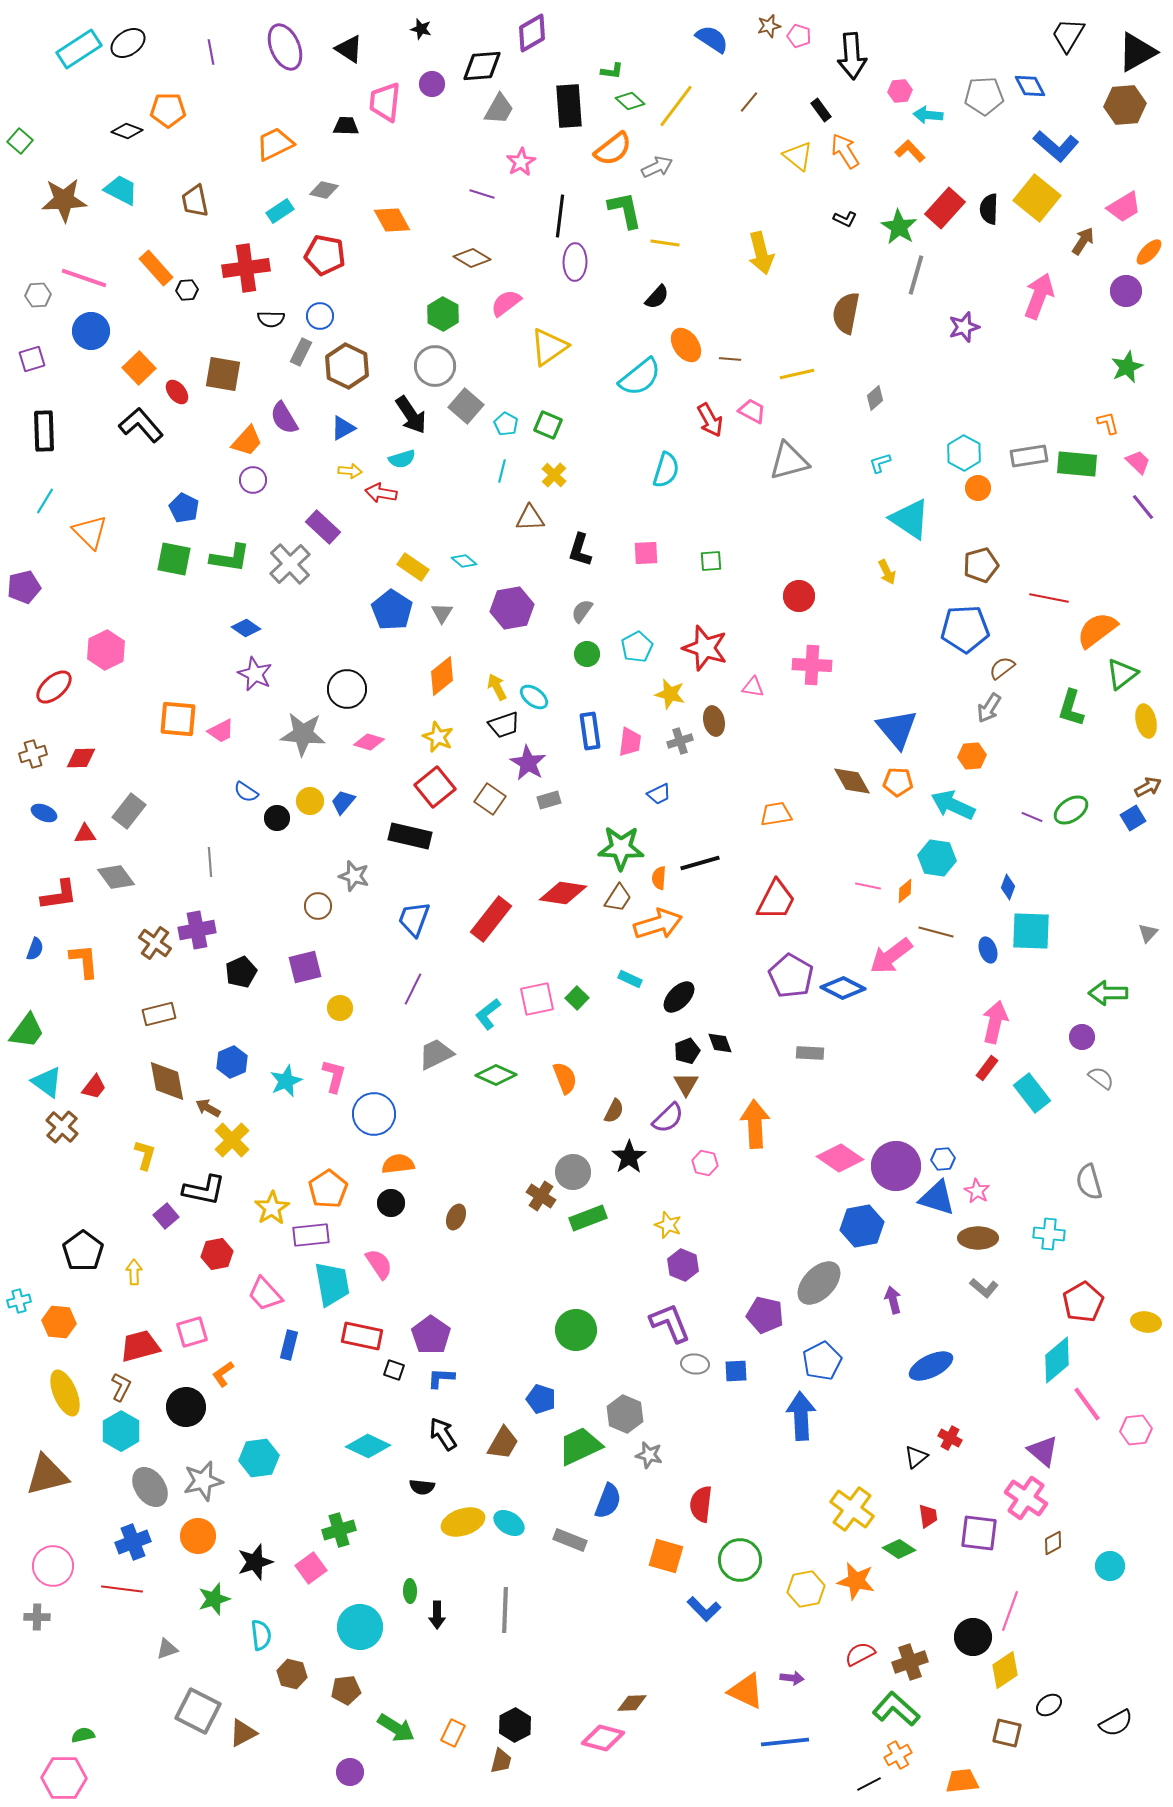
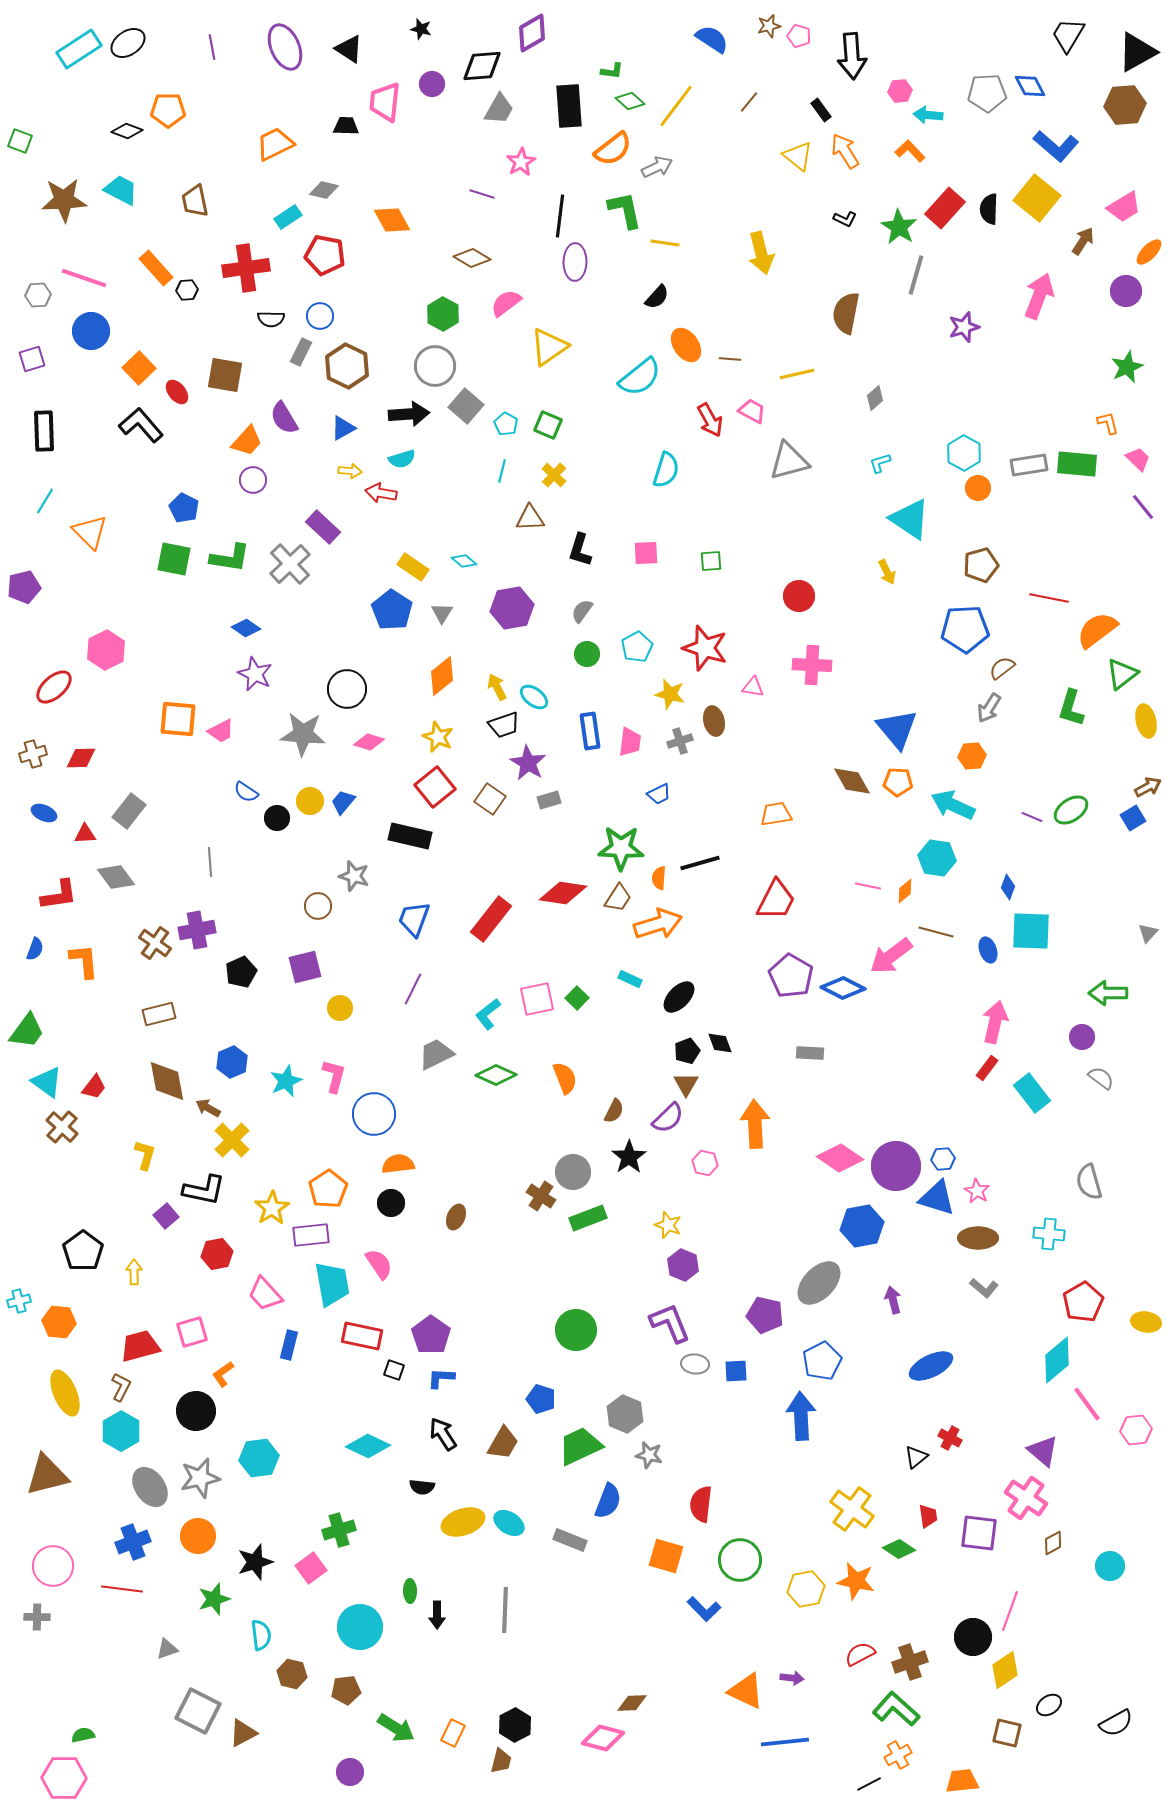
purple line at (211, 52): moved 1 px right, 5 px up
gray pentagon at (984, 96): moved 3 px right, 3 px up
green square at (20, 141): rotated 20 degrees counterclockwise
cyan rectangle at (280, 211): moved 8 px right, 6 px down
brown square at (223, 374): moved 2 px right, 1 px down
black arrow at (411, 415): moved 2 px left, 1 px up; rotated 60 degrees counterclockwise
gray rectangle at (1029, 456): moved 9 px down
pink trapezoid at (1138, 462): moved 3 px up
black circle at (186, 1407): moved 10 px right, 4 px down
gray star at (203, 1481): moved 3 px left, 3 px up
